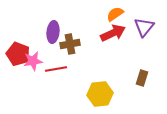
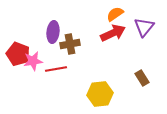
brown rectangle: rotated 49 degrees counterclockwise
